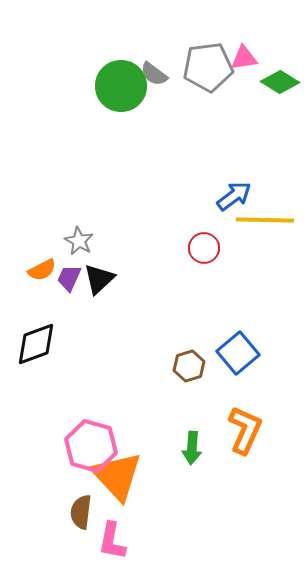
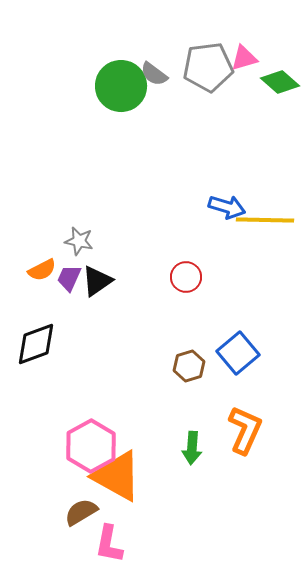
pink triangle: rotated 8 degrees counterclockwise
green diamond: rotated 9 degrees clockwise
blue arrow: moved 7 px left, 11 px down; rotated 54 degrees clockwise
gray star: rotated 16 degrees counterclockwise
red circle: moved 18 px left, 29 px down
black triangle: moved 2 px left, 2 px down; rotated 8 degrees clockwise
pink hexagon: rotated 15 degrees clockwise
orange triangle: rotated 18 degrees counterclockwise
brown semicircle: rotated 52 degrees clockwise
pink L-shape: moved 3 px left, 3 px down
